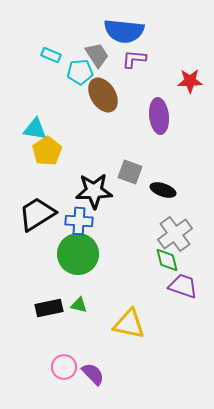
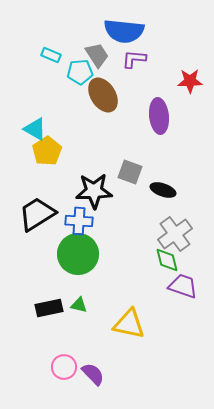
cyan triangle: rotated 20 degrees clockwise
